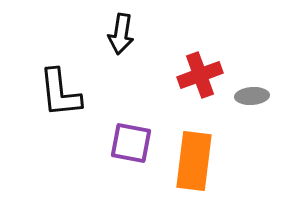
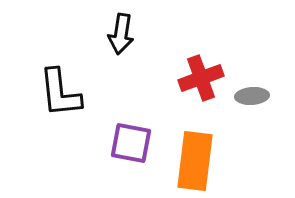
red cross: moved 1 px right, 3 px down
orange rectangle: moved 1 px right
